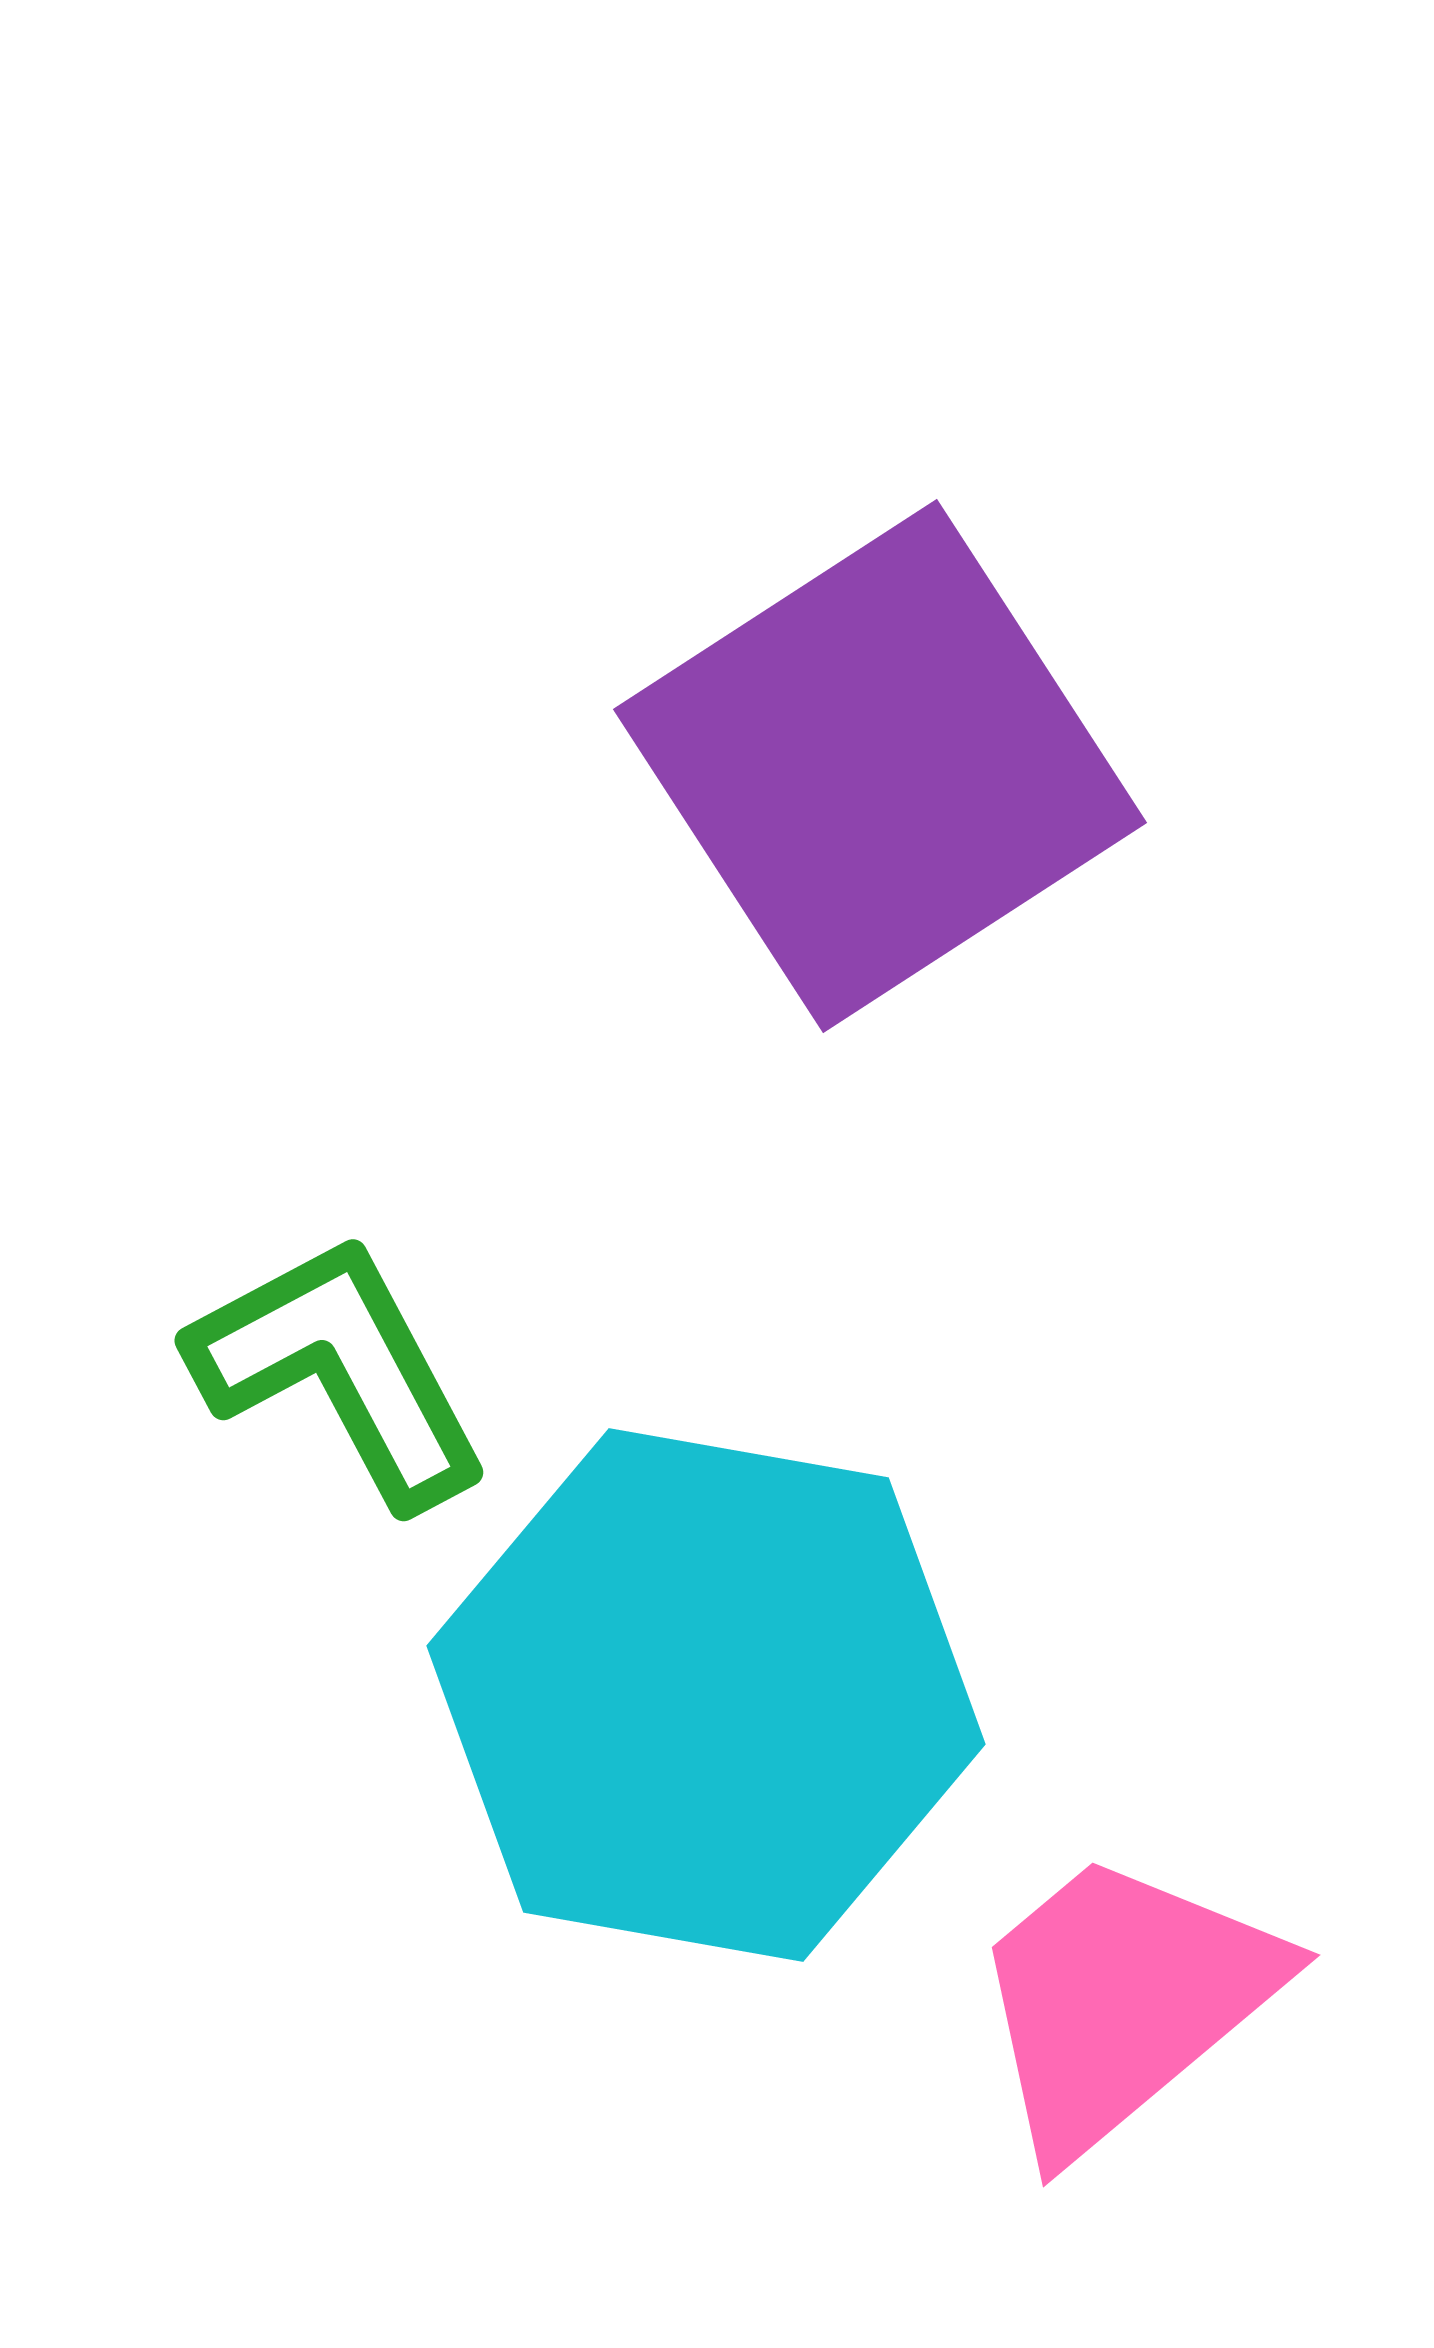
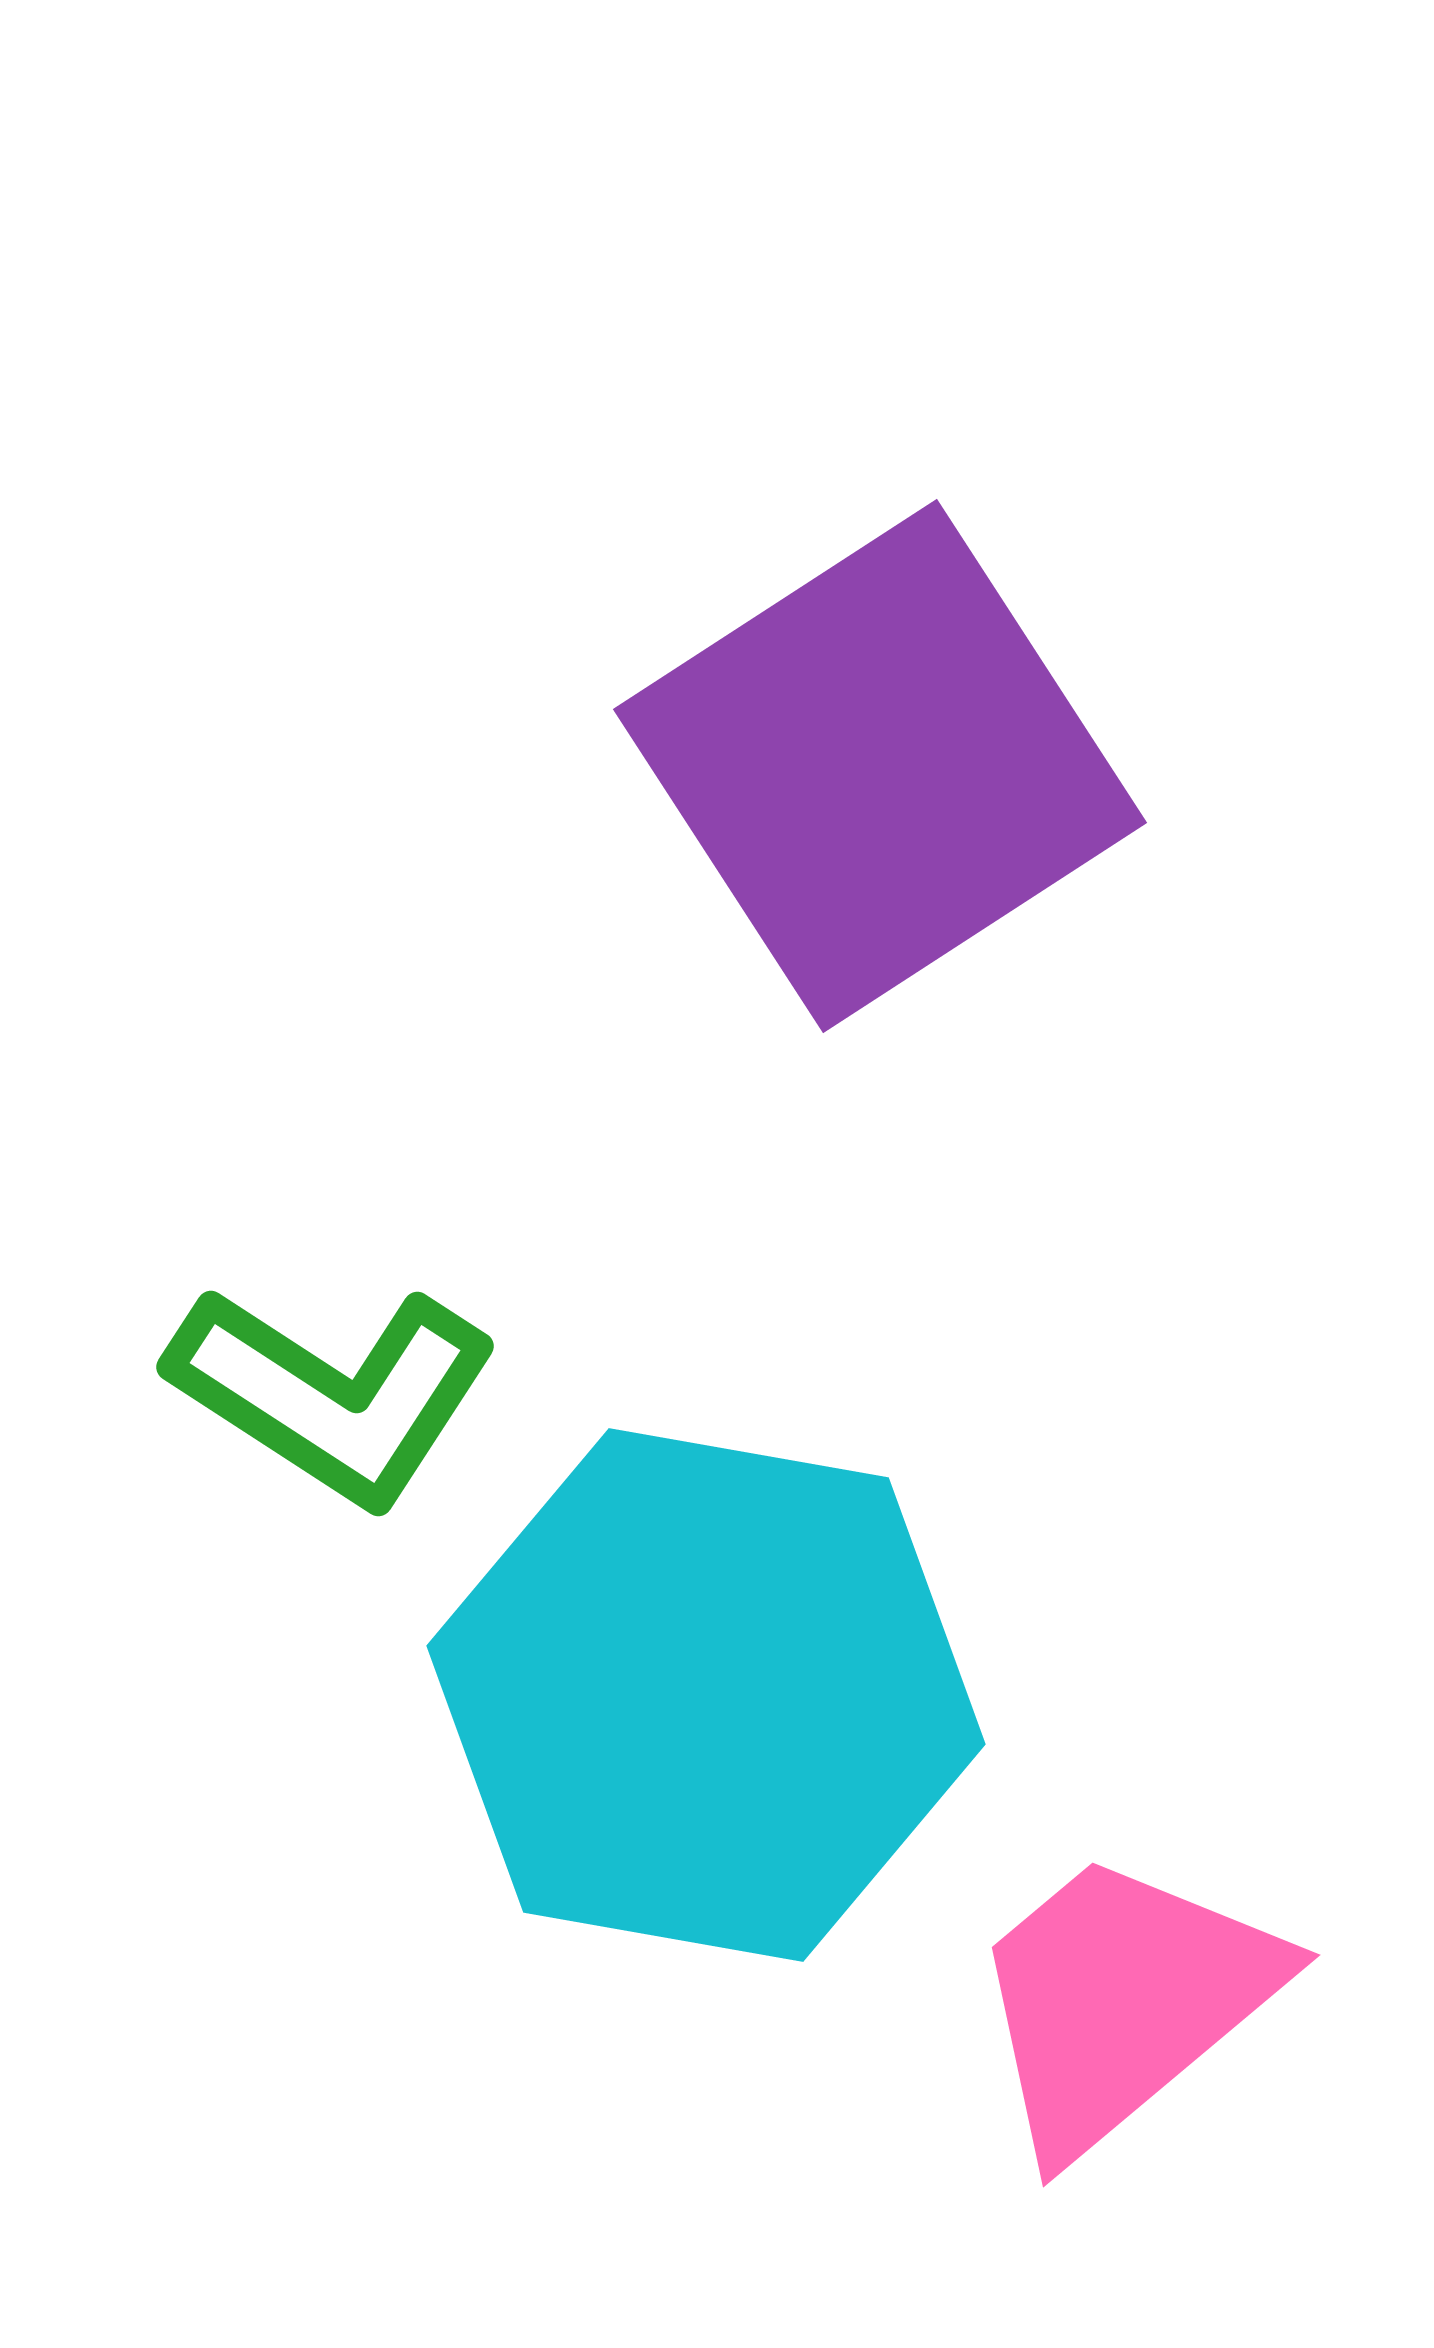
green L-shape: moved 7 px left, 24 px down; rotated 151 degrees clockwise
